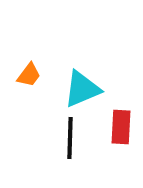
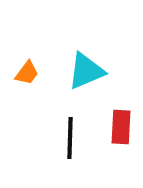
orange trapezoid: moved 2 px left, 2 px up
cyan triangle: moved 4 px right, 18 px up
